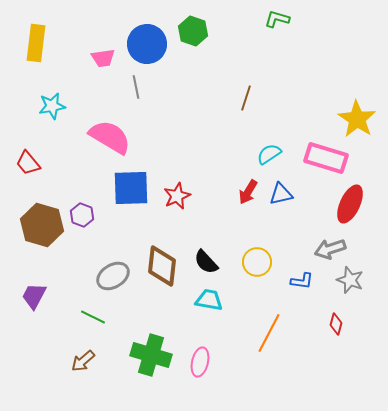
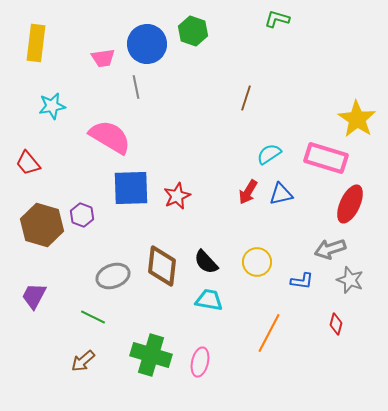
gray ellipse: rotated 12 degrees clockwise
